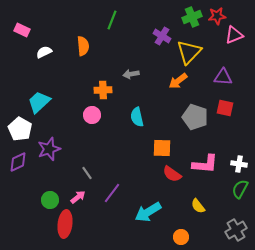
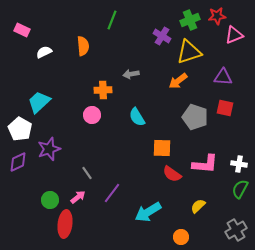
green cross: moved 2 px left, 3 px down
yellow triangle: rotated 28 degrees clockwise
cyan semicircle: rotated 18 degrees counterclockwise
yellow semicircle: rotated 84 degrees clockwise
